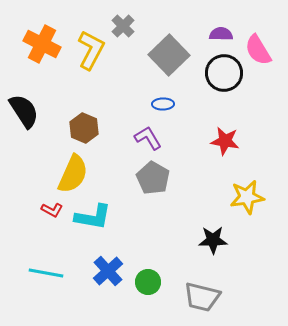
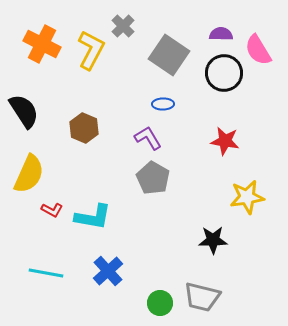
gray square: rotated 12 degrees counterclockwise
yellow semicircle: moved 44 px left
green circle: moved 12 px right, 21 px down
